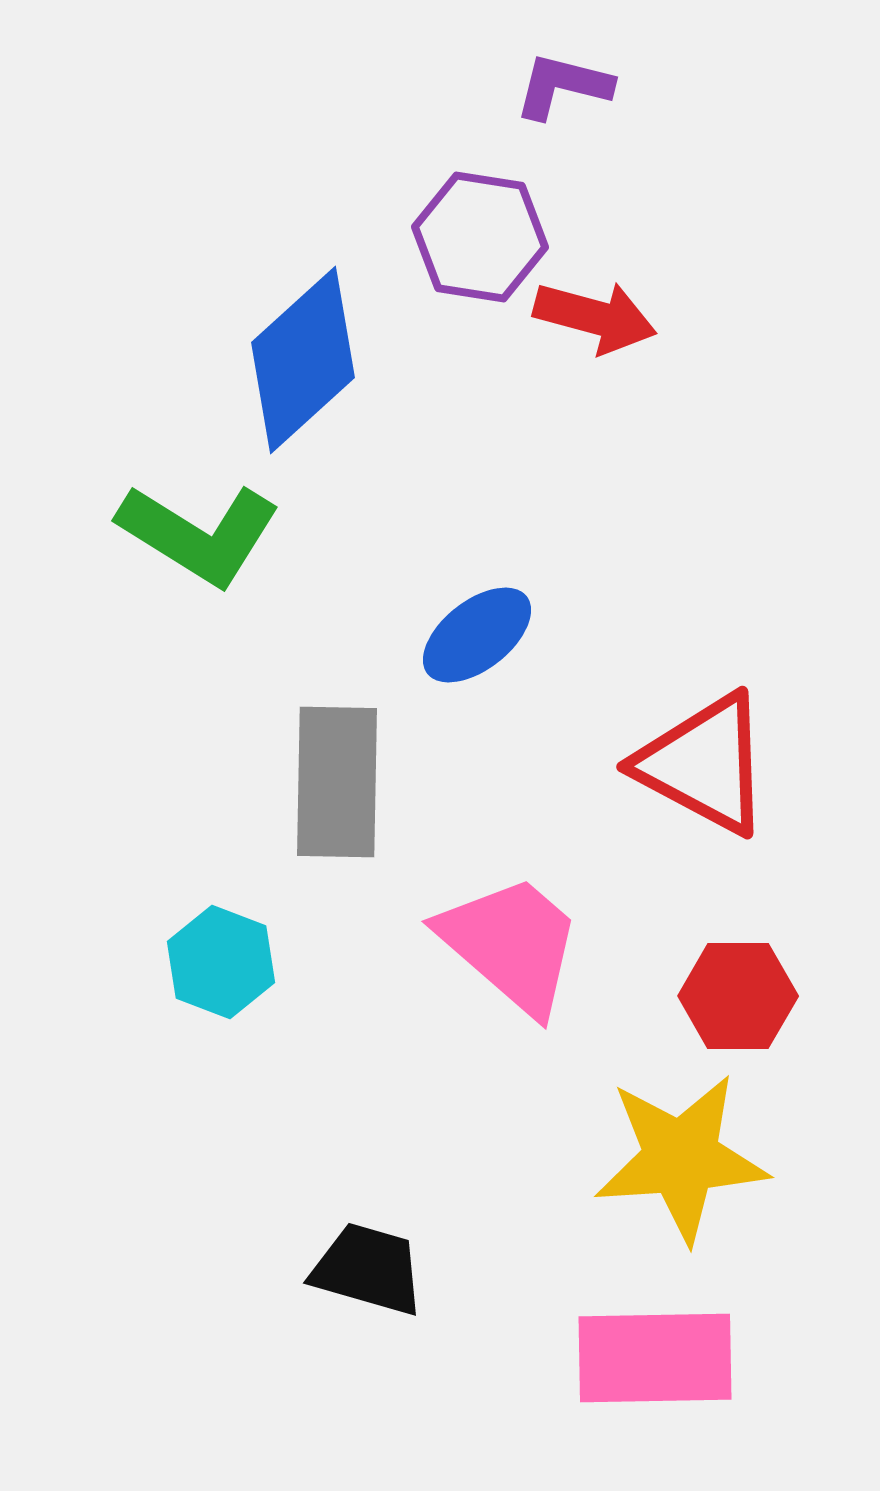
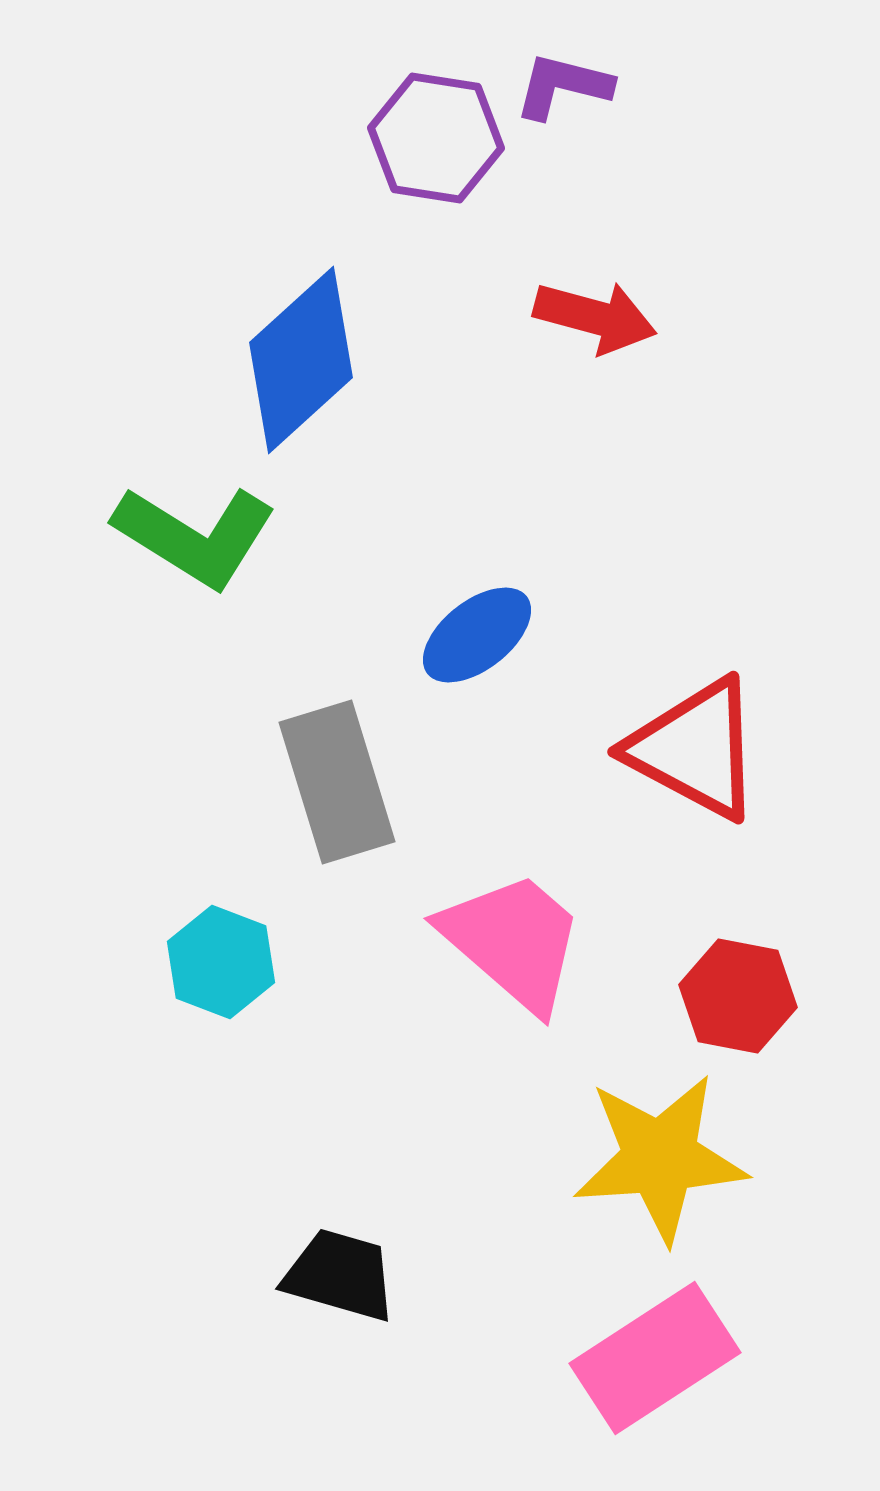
purple hexagon: moved 44 px left, 99 px up
blue diamond: moved 2 px left
green L-shape: moved 4 px left, 2 px down
red triangle: moved 9 px left, 15 px up
gray rectangle: rotated 18 degrees counterclockwise
pink trapezoid: moved 2 px right, 3 px up
red hexagon: rotated 11 degrees clockwise
yellow star: moved 21 px left
black trapezoid: moved 28 px left, 6 px down
pink rectangle: rotated 32 degrees counterclockwise
